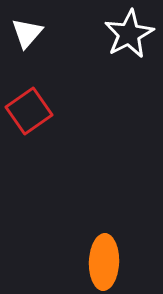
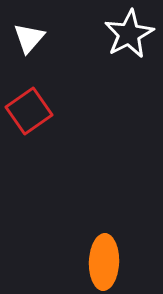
white triangle: moved 2 px right, 5 px down
